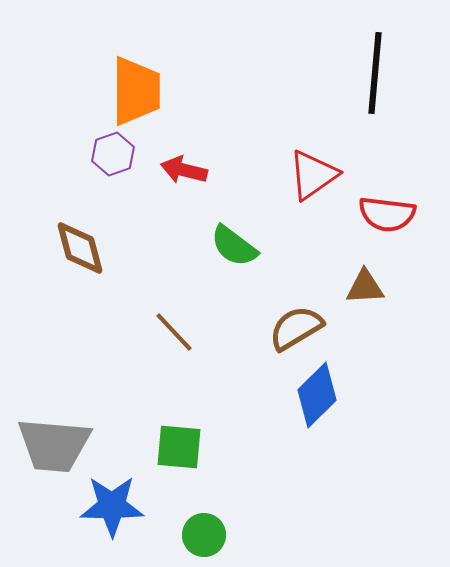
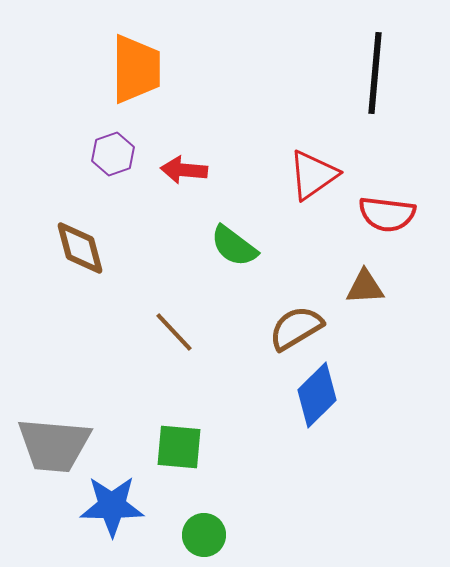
orange trapezoid: moved 22 px up
red arrow: rotated 9 degrees counterclockwise
